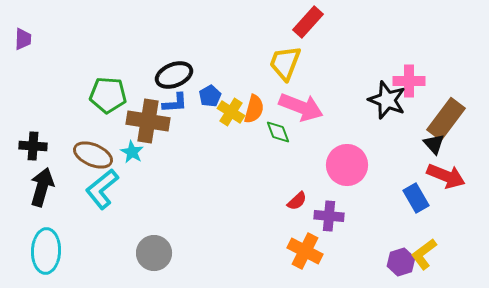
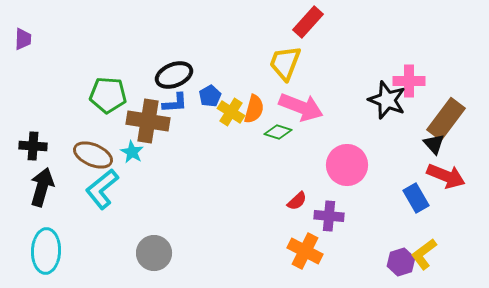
green diamond: rotated 52 degrees counterclockwise
